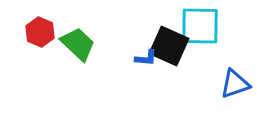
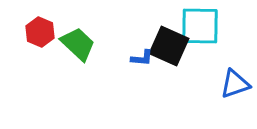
blue L-shape: moved 4 px left
